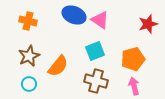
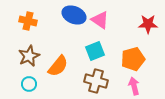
red star: rotated 18 degrees clockwise
